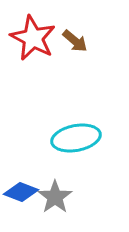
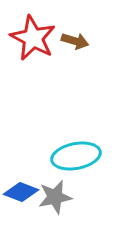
brown arrow: rotated 24 degrees counterclockwise
cyan ellipse: moved 18 px down
gray star: rotated 24 degrees clockwise
